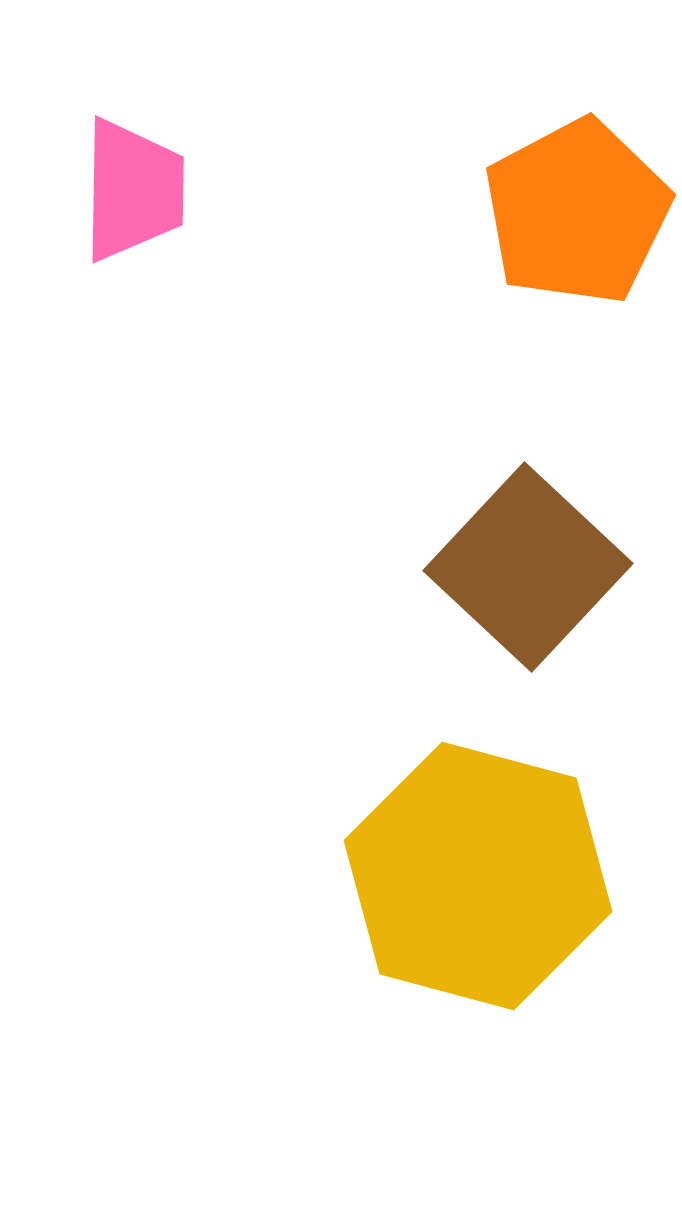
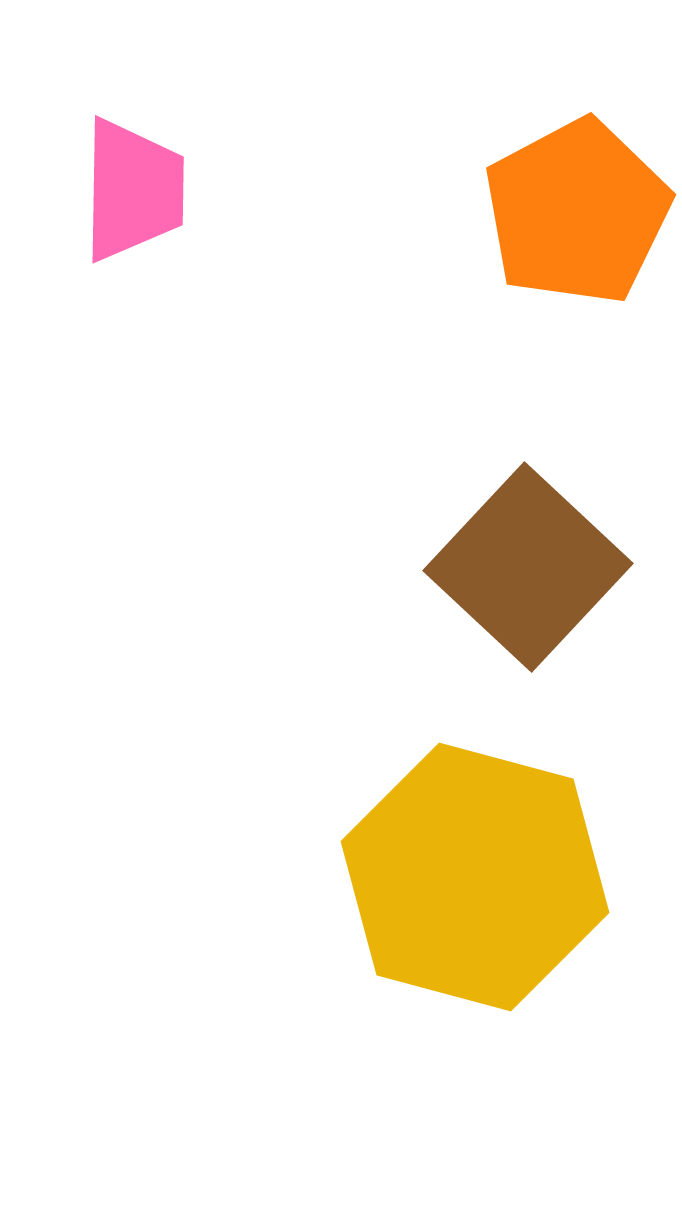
yellow hexagon: moved 3 px left, 1 px down
